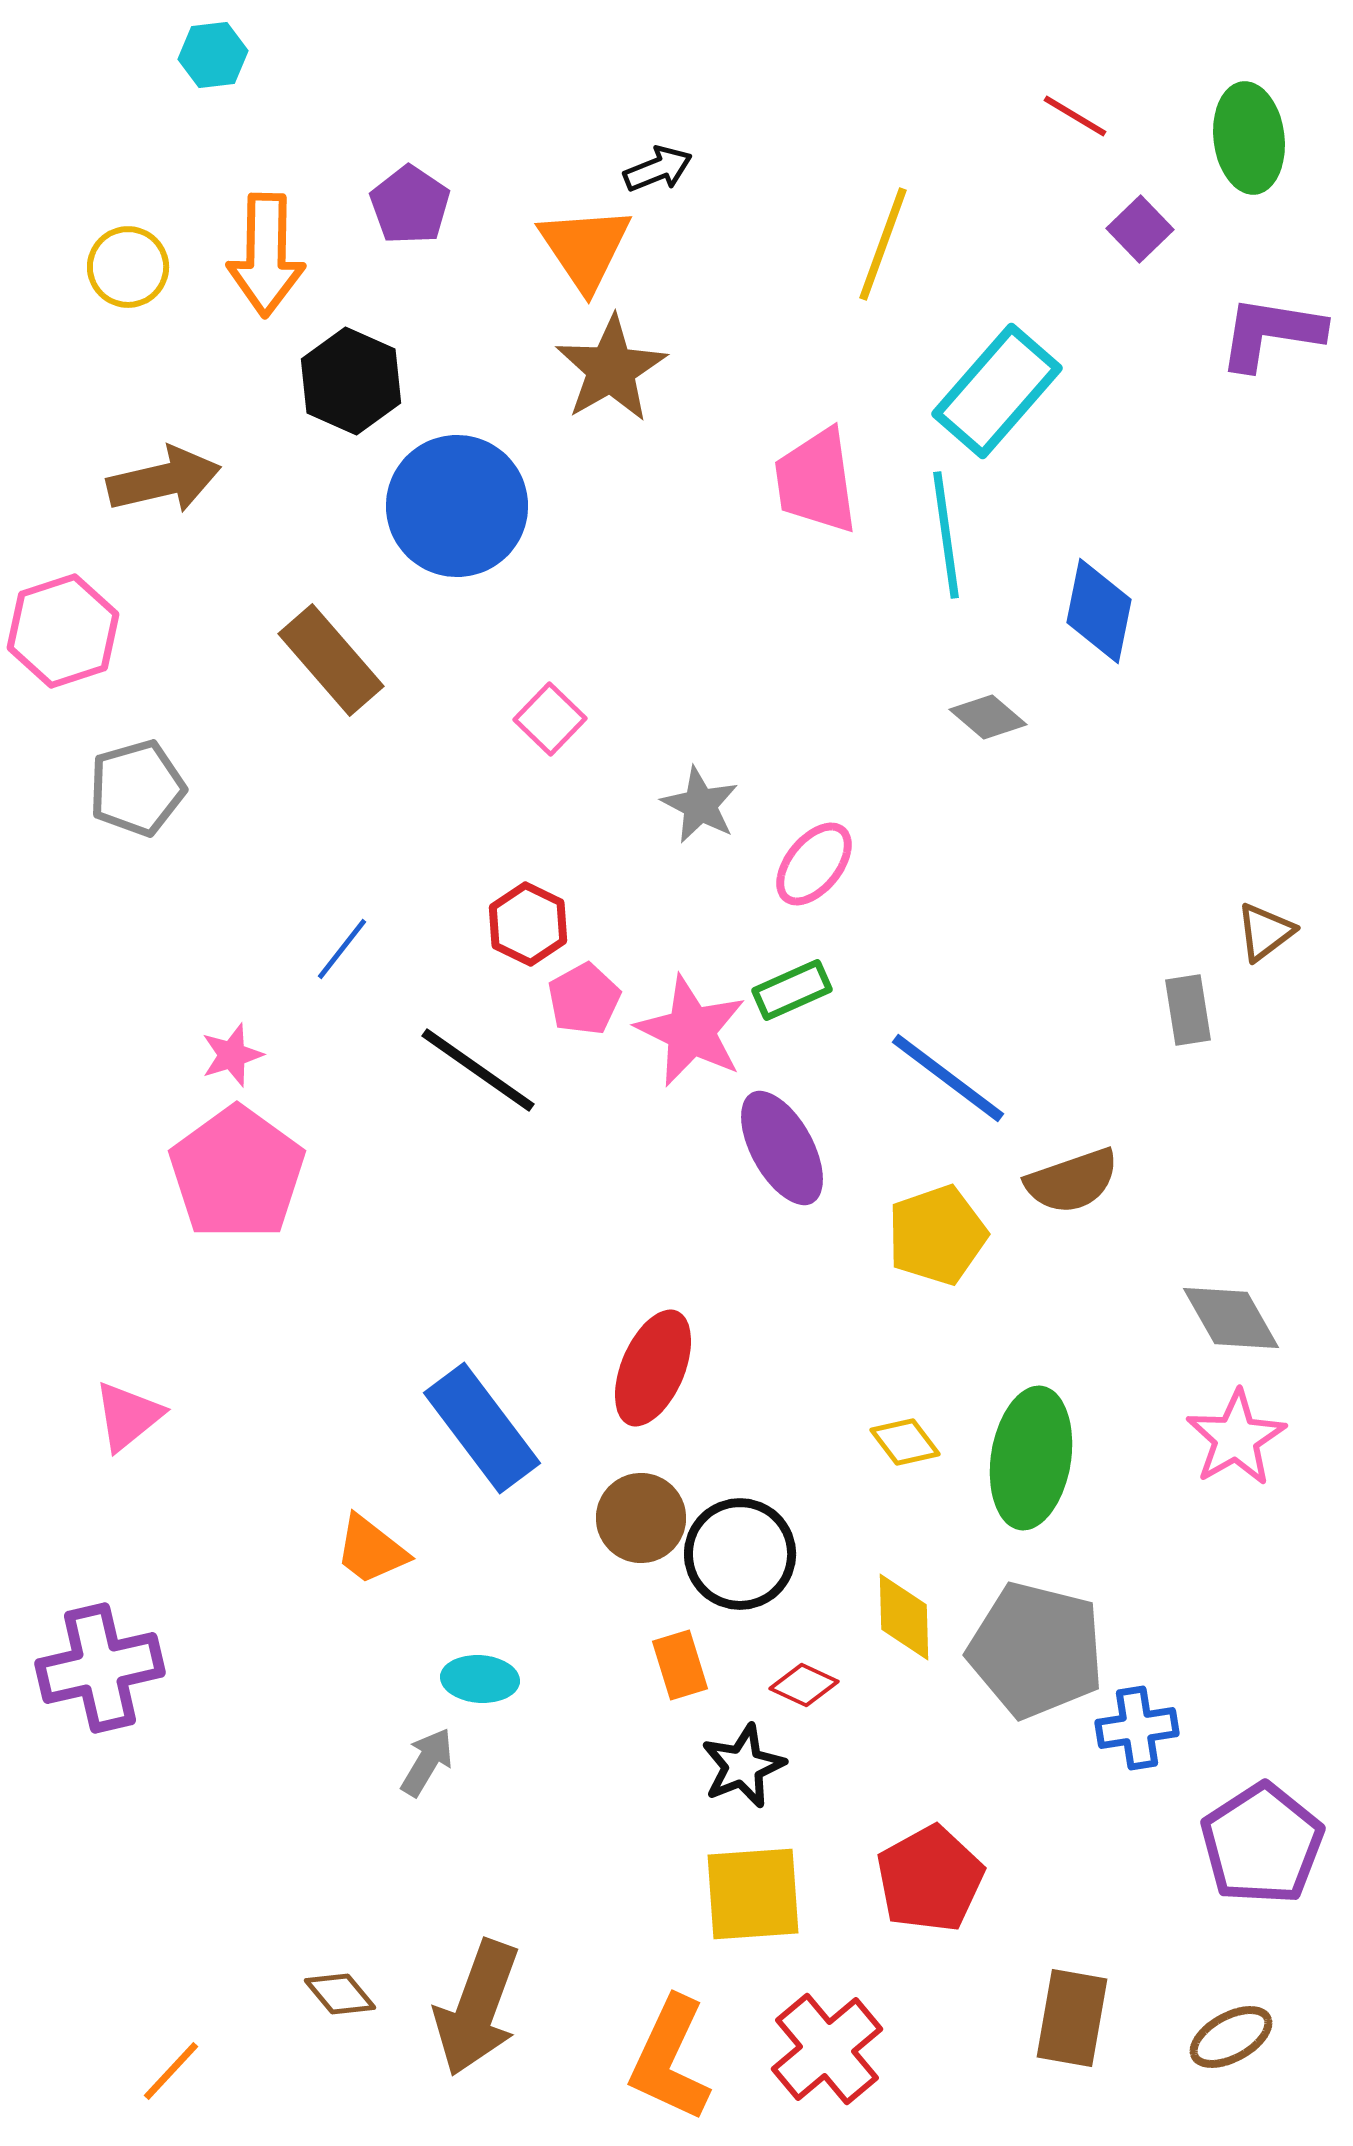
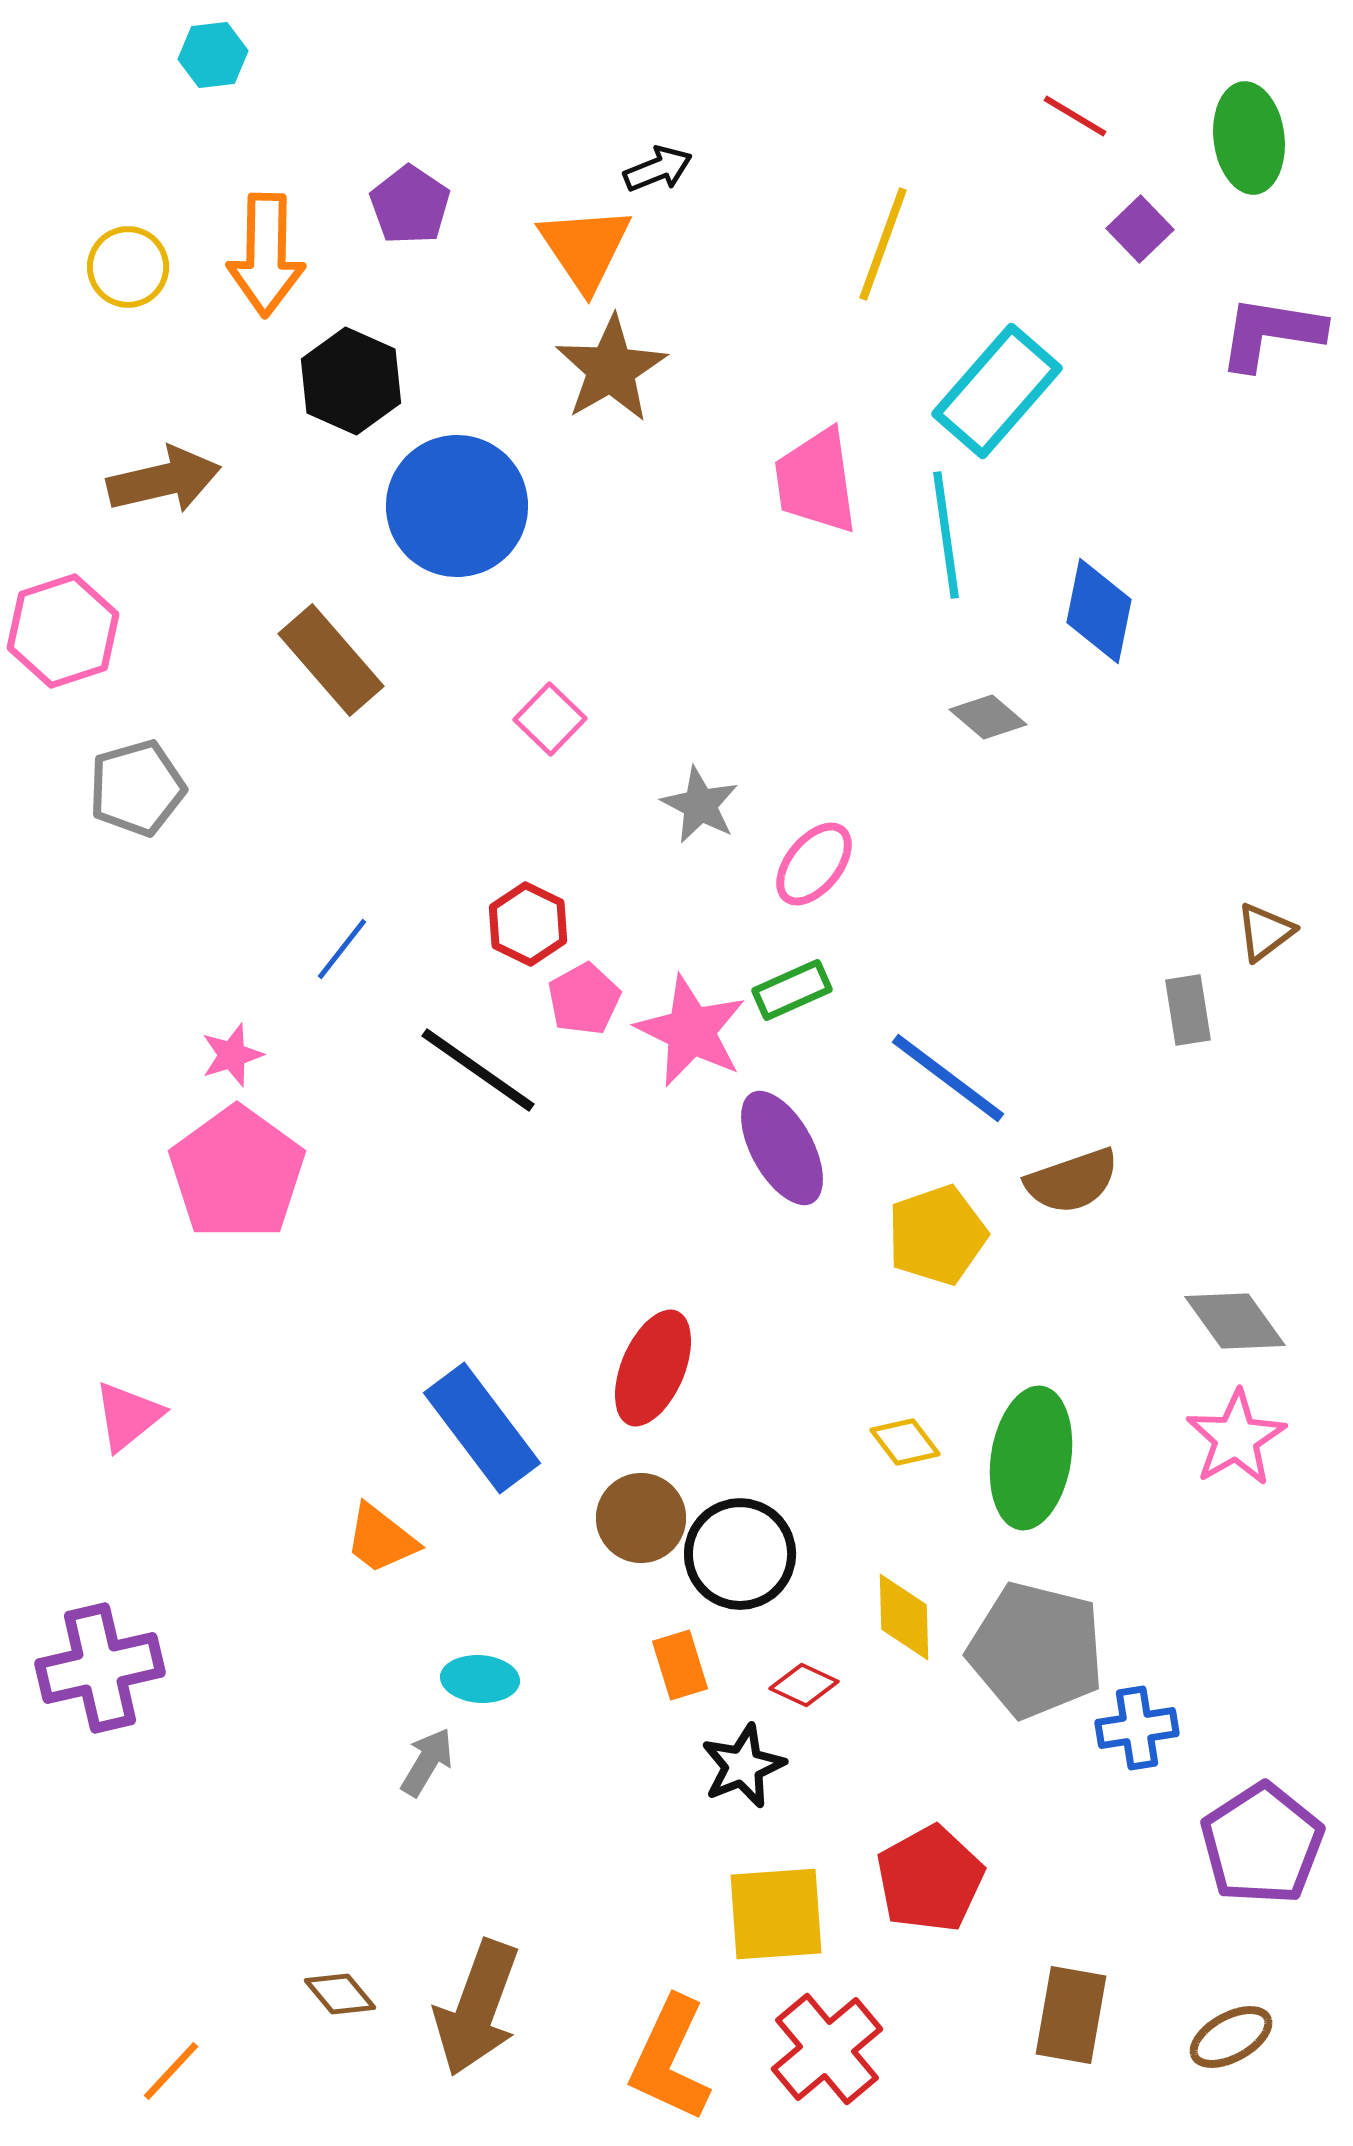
gray diamond at (1231, 1318): moved 4 px right, 3 px down; rotated 6 degrees counterclockwise
orange trapezoid at (371, 1550): moved 10 px right, 11 px up
yellow square at (753, 1894): moved 23 px right, 20 px down
brown rectangle at (1072, 2018): moved 1 px left, 3 px up
